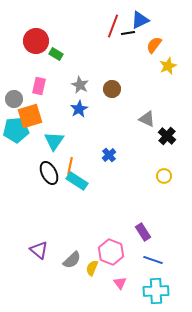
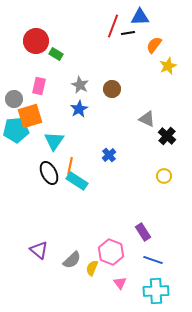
blue triangle: moved 3 px up; rotated 24 degrees clockwise
